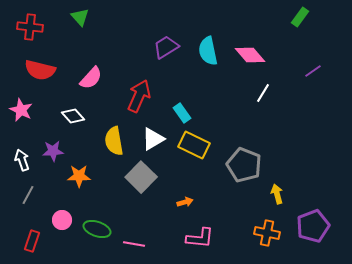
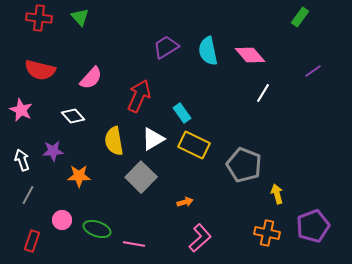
red cross: moved 9 px right, 9 px up
pink L-shape: rotated 48 degrees counterclockwise
